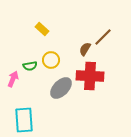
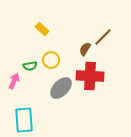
pink arrow: moved 1 px right, 2 px down
